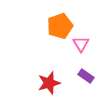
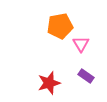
orange pentagon: rotated 10 degrees clockwise
